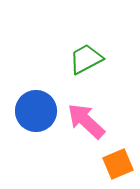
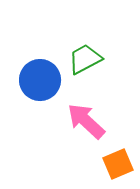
green trapezoid: moved 1 px left
blue circle: moved 4 px right, 31 px up
